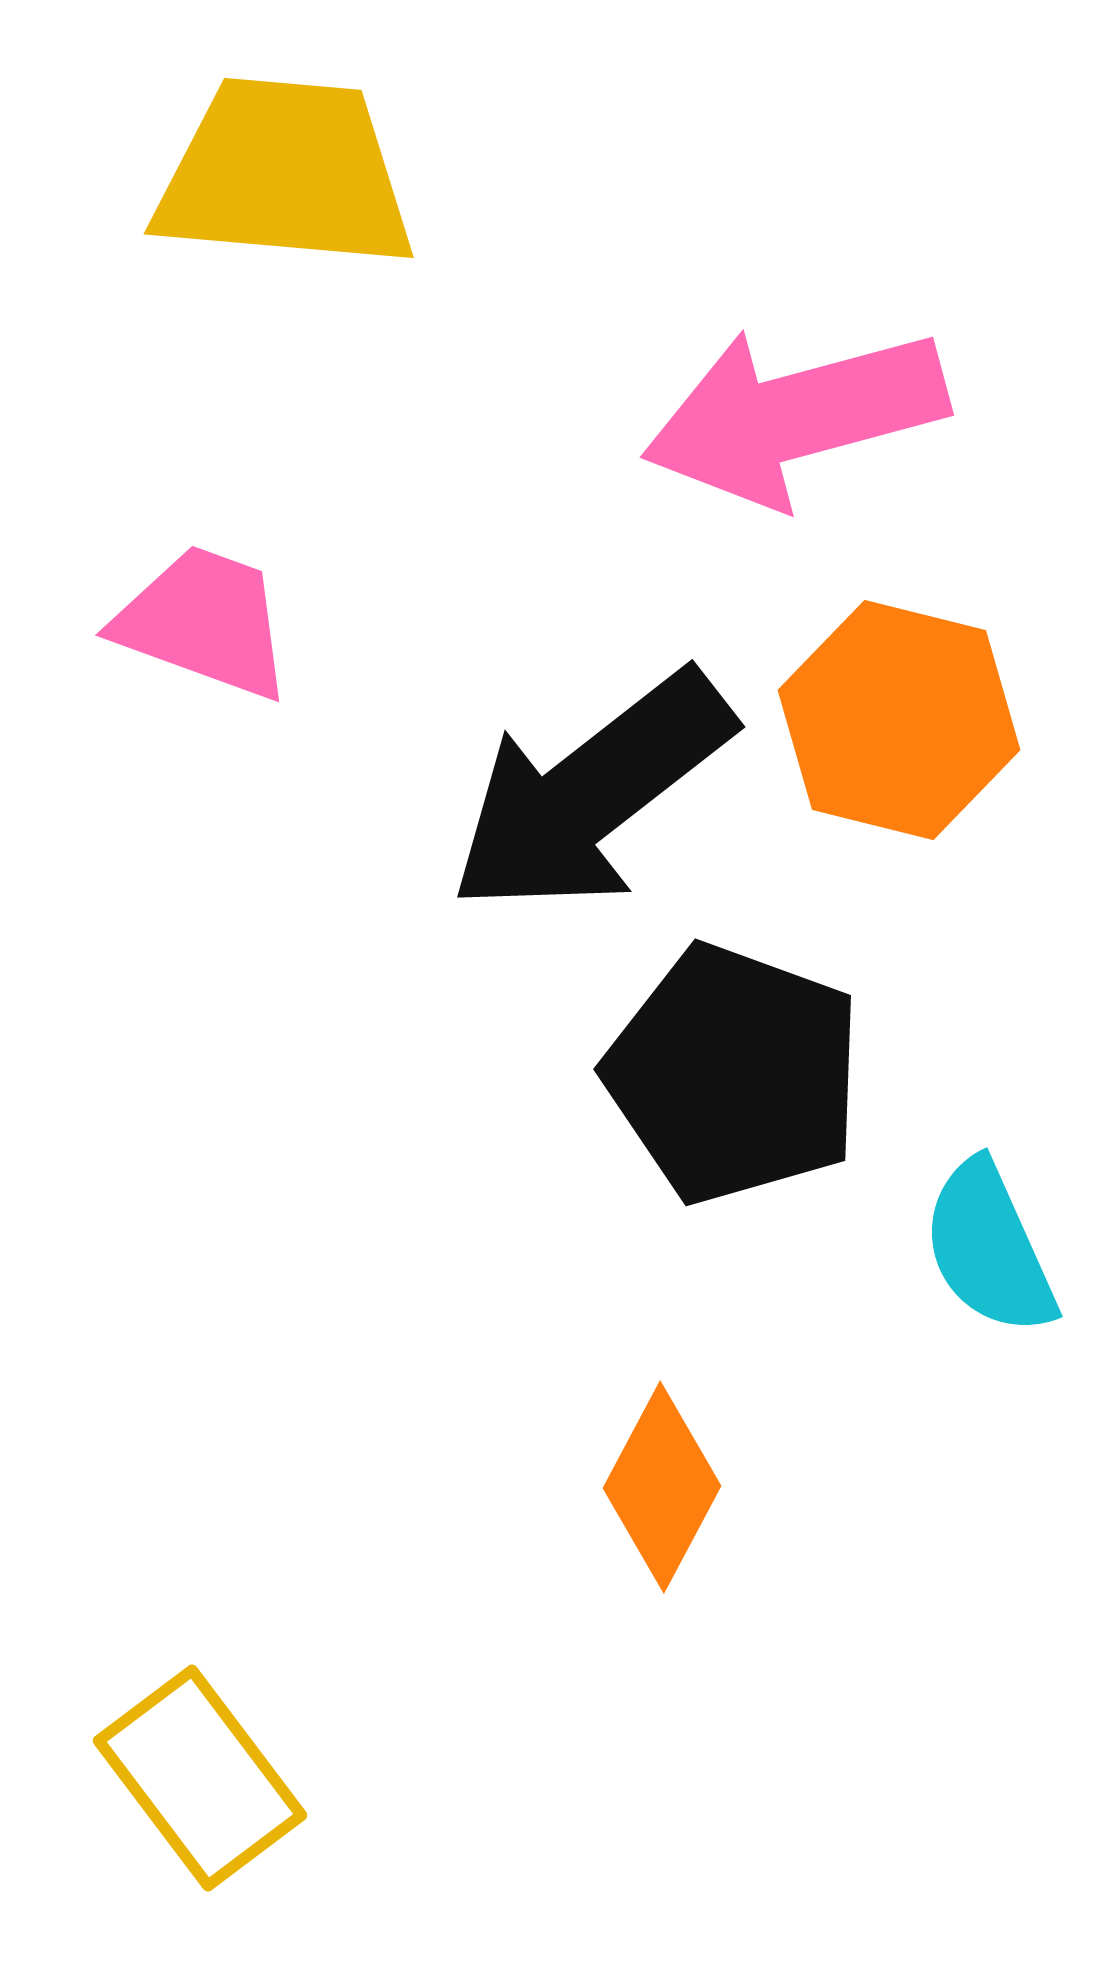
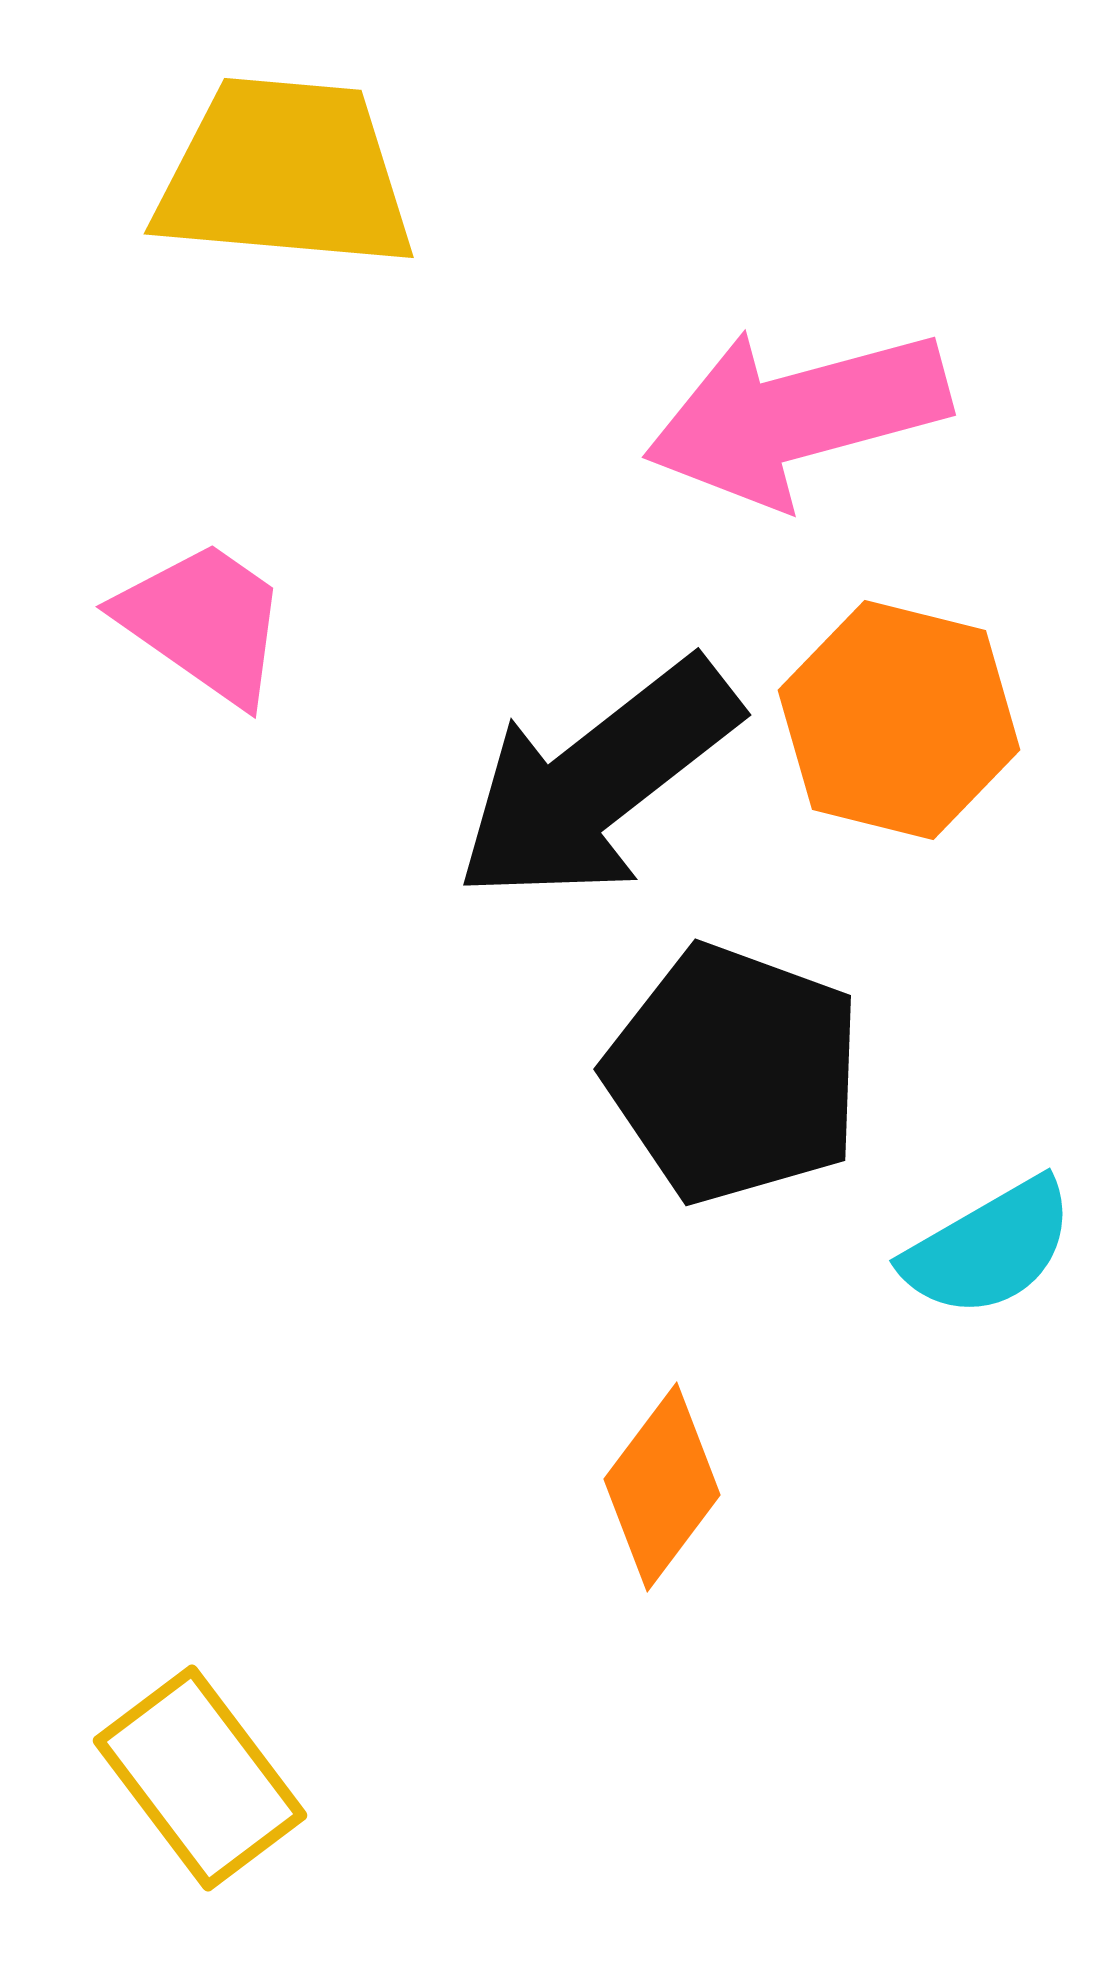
pink arrow: moved 2 px right
pink trapezoid: rotated 15 degrees clockwise
black arrow: moved 6 px right, 12 px up
cyan semicircle: rotated 96 degrees counterclockwise
orange diamond: rotated 9 degrees clockwise
